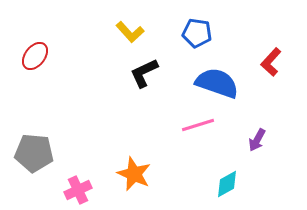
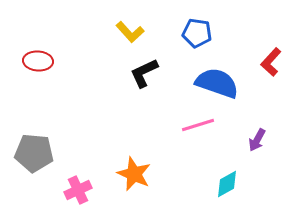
red ellipse: moved 3 px right, 5 px down; rotated 56 degrees clockwise
